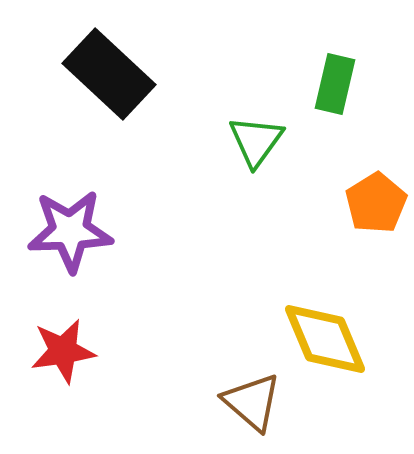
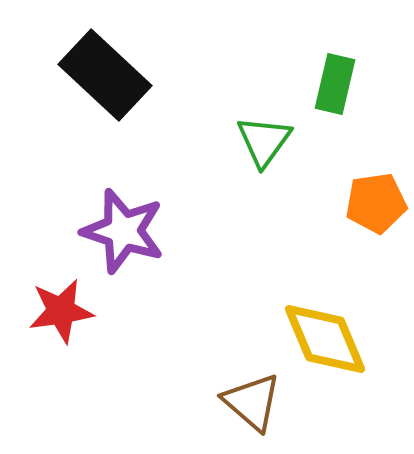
black rectangle: moved 4 px left, 1 px down
green triangle: moved 8 px right
orange pentagon: rotated 24 degrees clockwise
purple star: moved 53 px right; rotated 20 degrees clockwise
red star: moved 2 px left, 40 px up
